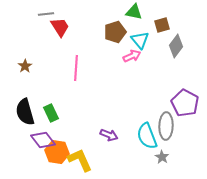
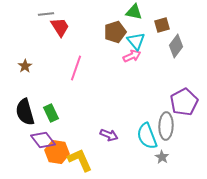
cyan triangle: moved 4 px left, 1 px down
pink line: rotated 15 degrees clockwise
purple pentagon: moved 1 px left, 1 px up; rotated 16 degrees clockwise
